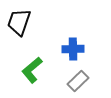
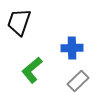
blue cross: moved 1 px left, 1 px up
